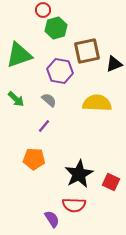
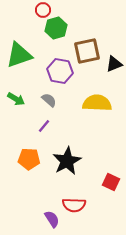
green arrow: rotated 12 degrees counterclockwise
orange pentagon: moved 5 px left
black star: moved 12 px left, 13 px up
